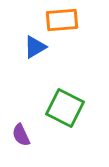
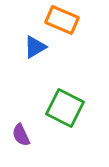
orange rectangle: rotated 28 degrees clockwise
